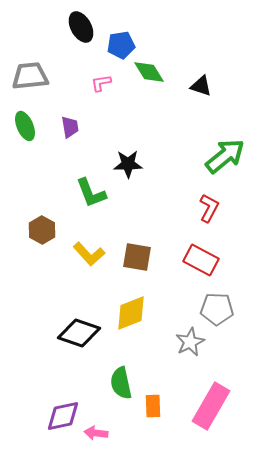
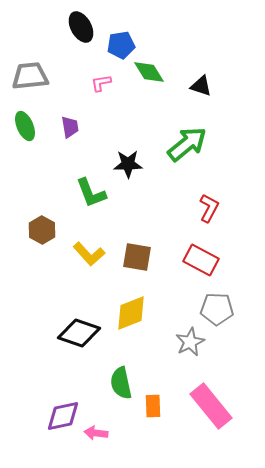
green arrow: moved 38 px left, 12 px up
pink rectangle: rotated 69 degrees counterclockwise
